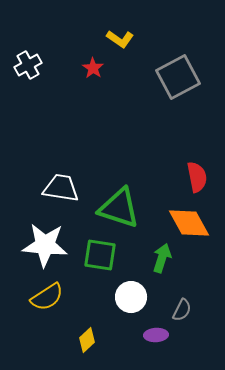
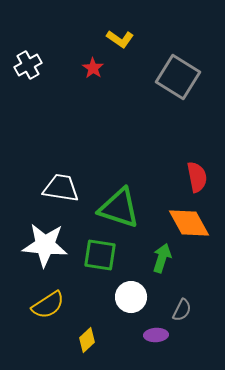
gray square: rotated 30 degrees counterclockwise
yellow semicircle: moved 1 px right, 8 px down
